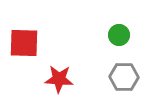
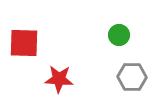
gray hexagon: moved 8 px right
